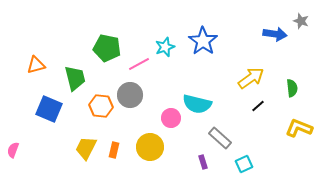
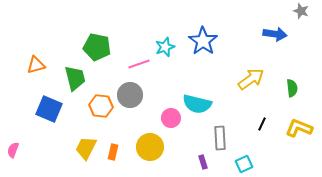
gray star: moved 10 px up
green pentagon: moved 10 px left, 1 px up
pink line: rotated 10 degrees clockwise
yellow arrow: moved 1 px down
black line: moved 4 px right, 18 px down; rotated 24 degrees counterclockwise
gray rectangle: rotated 45 degrees clockwise
orange rectangle: moved 1 px left, 2 px down
